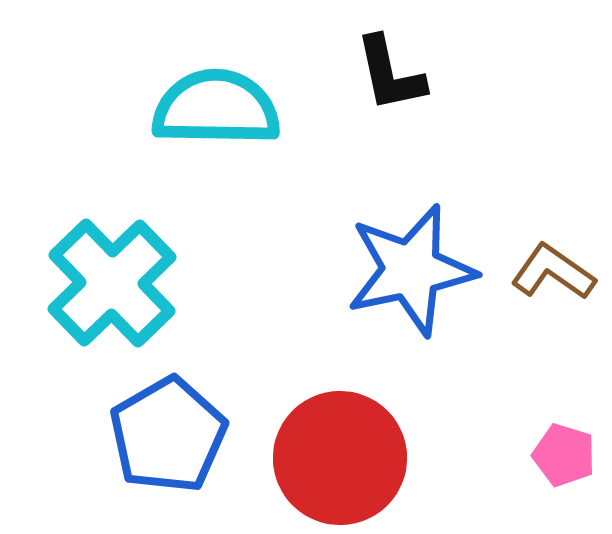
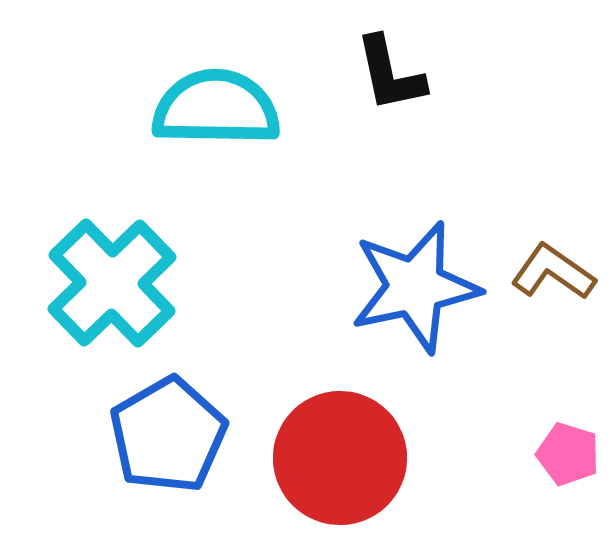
blue star: moved 4 px right, 17 px down
pink pentagon: moved 4 px right, 1 px up
